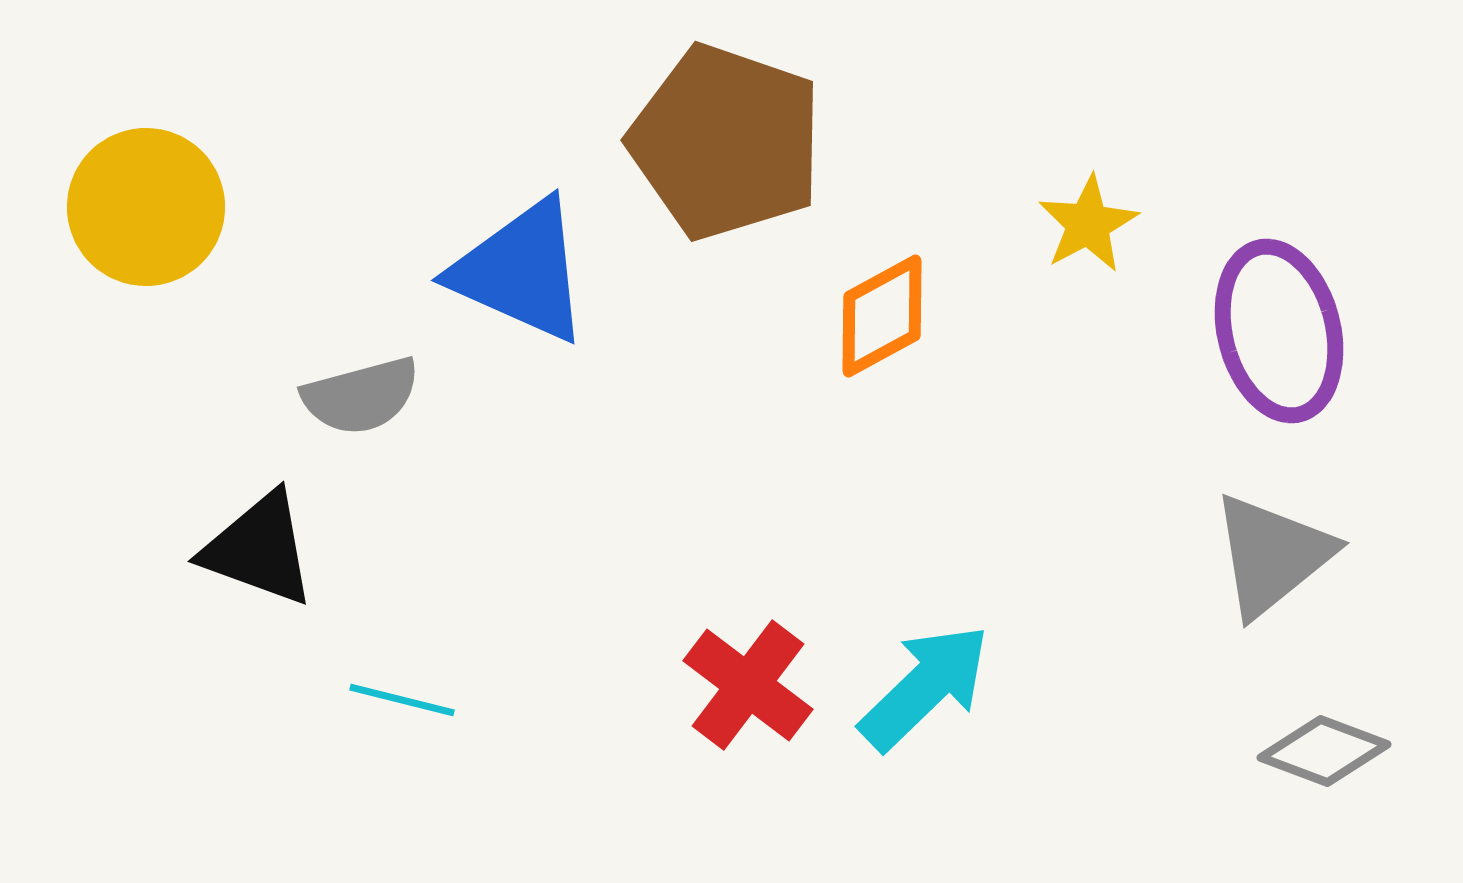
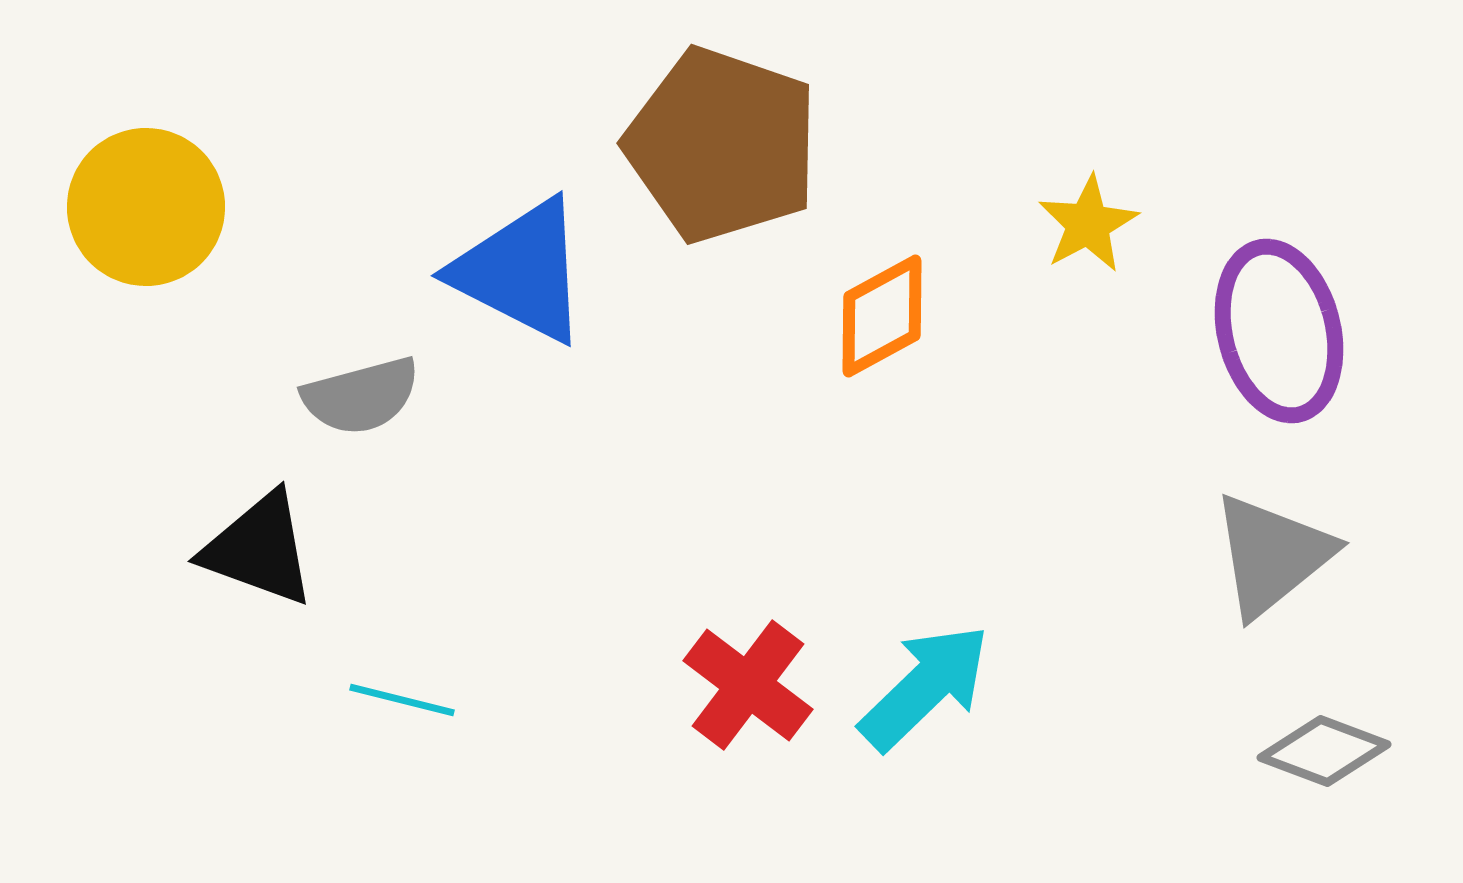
brown pentagon: moved 4 px left, 3 px down
blue triangle: rotated 3 degrees clockwise
